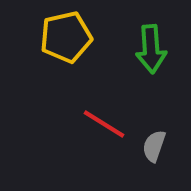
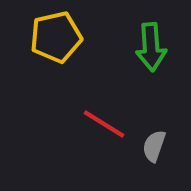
yellow pentagon: moved 10 px left
green arrow: moved 2 px up
